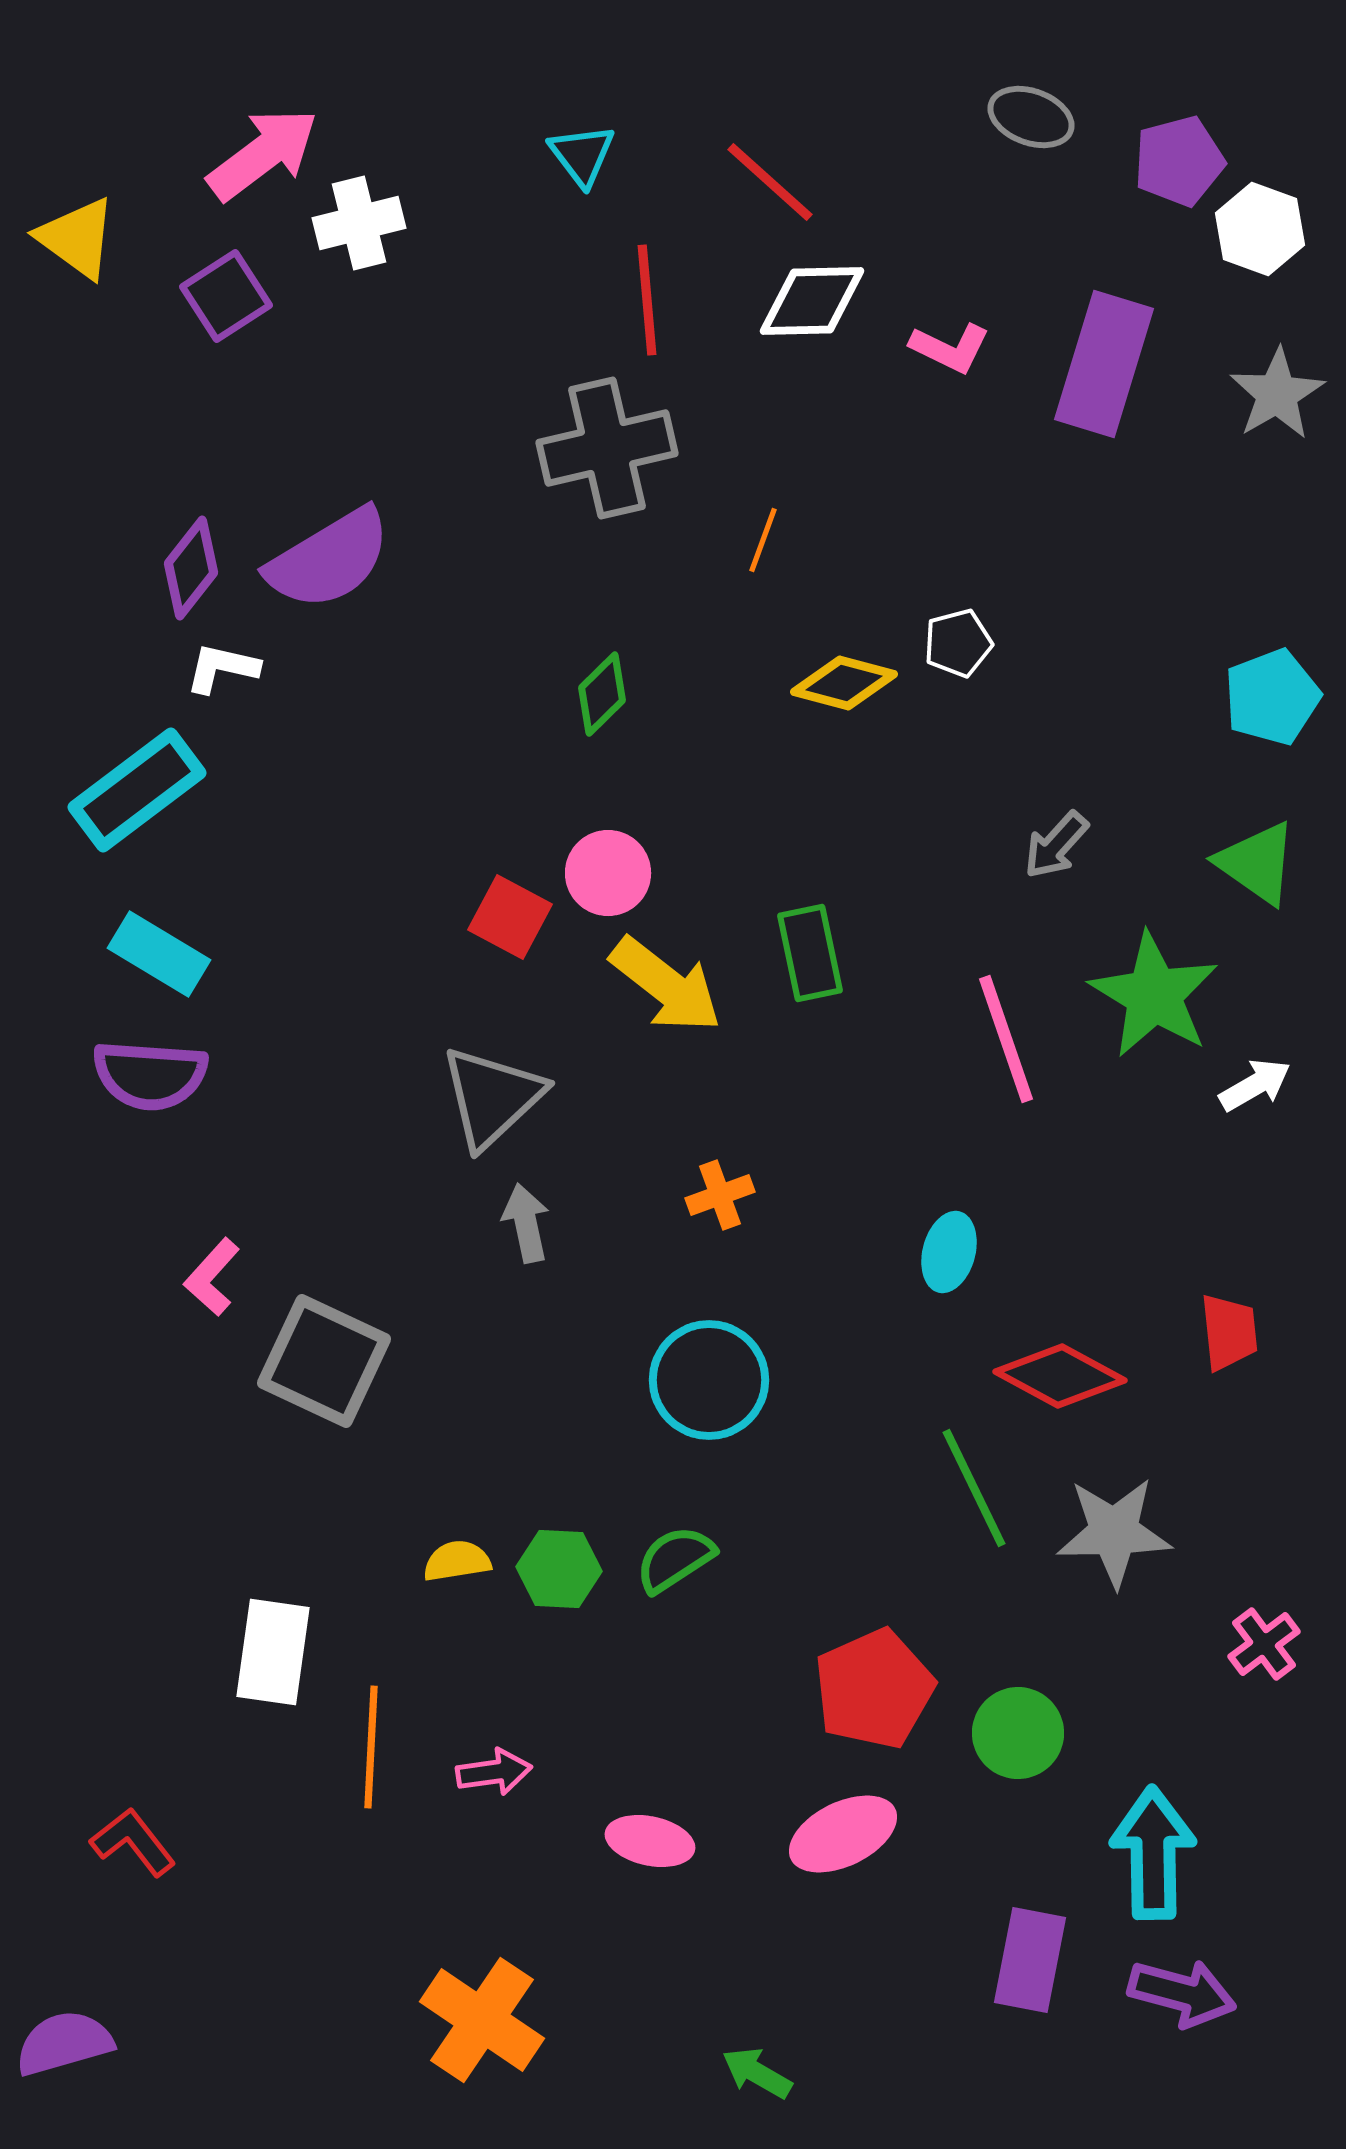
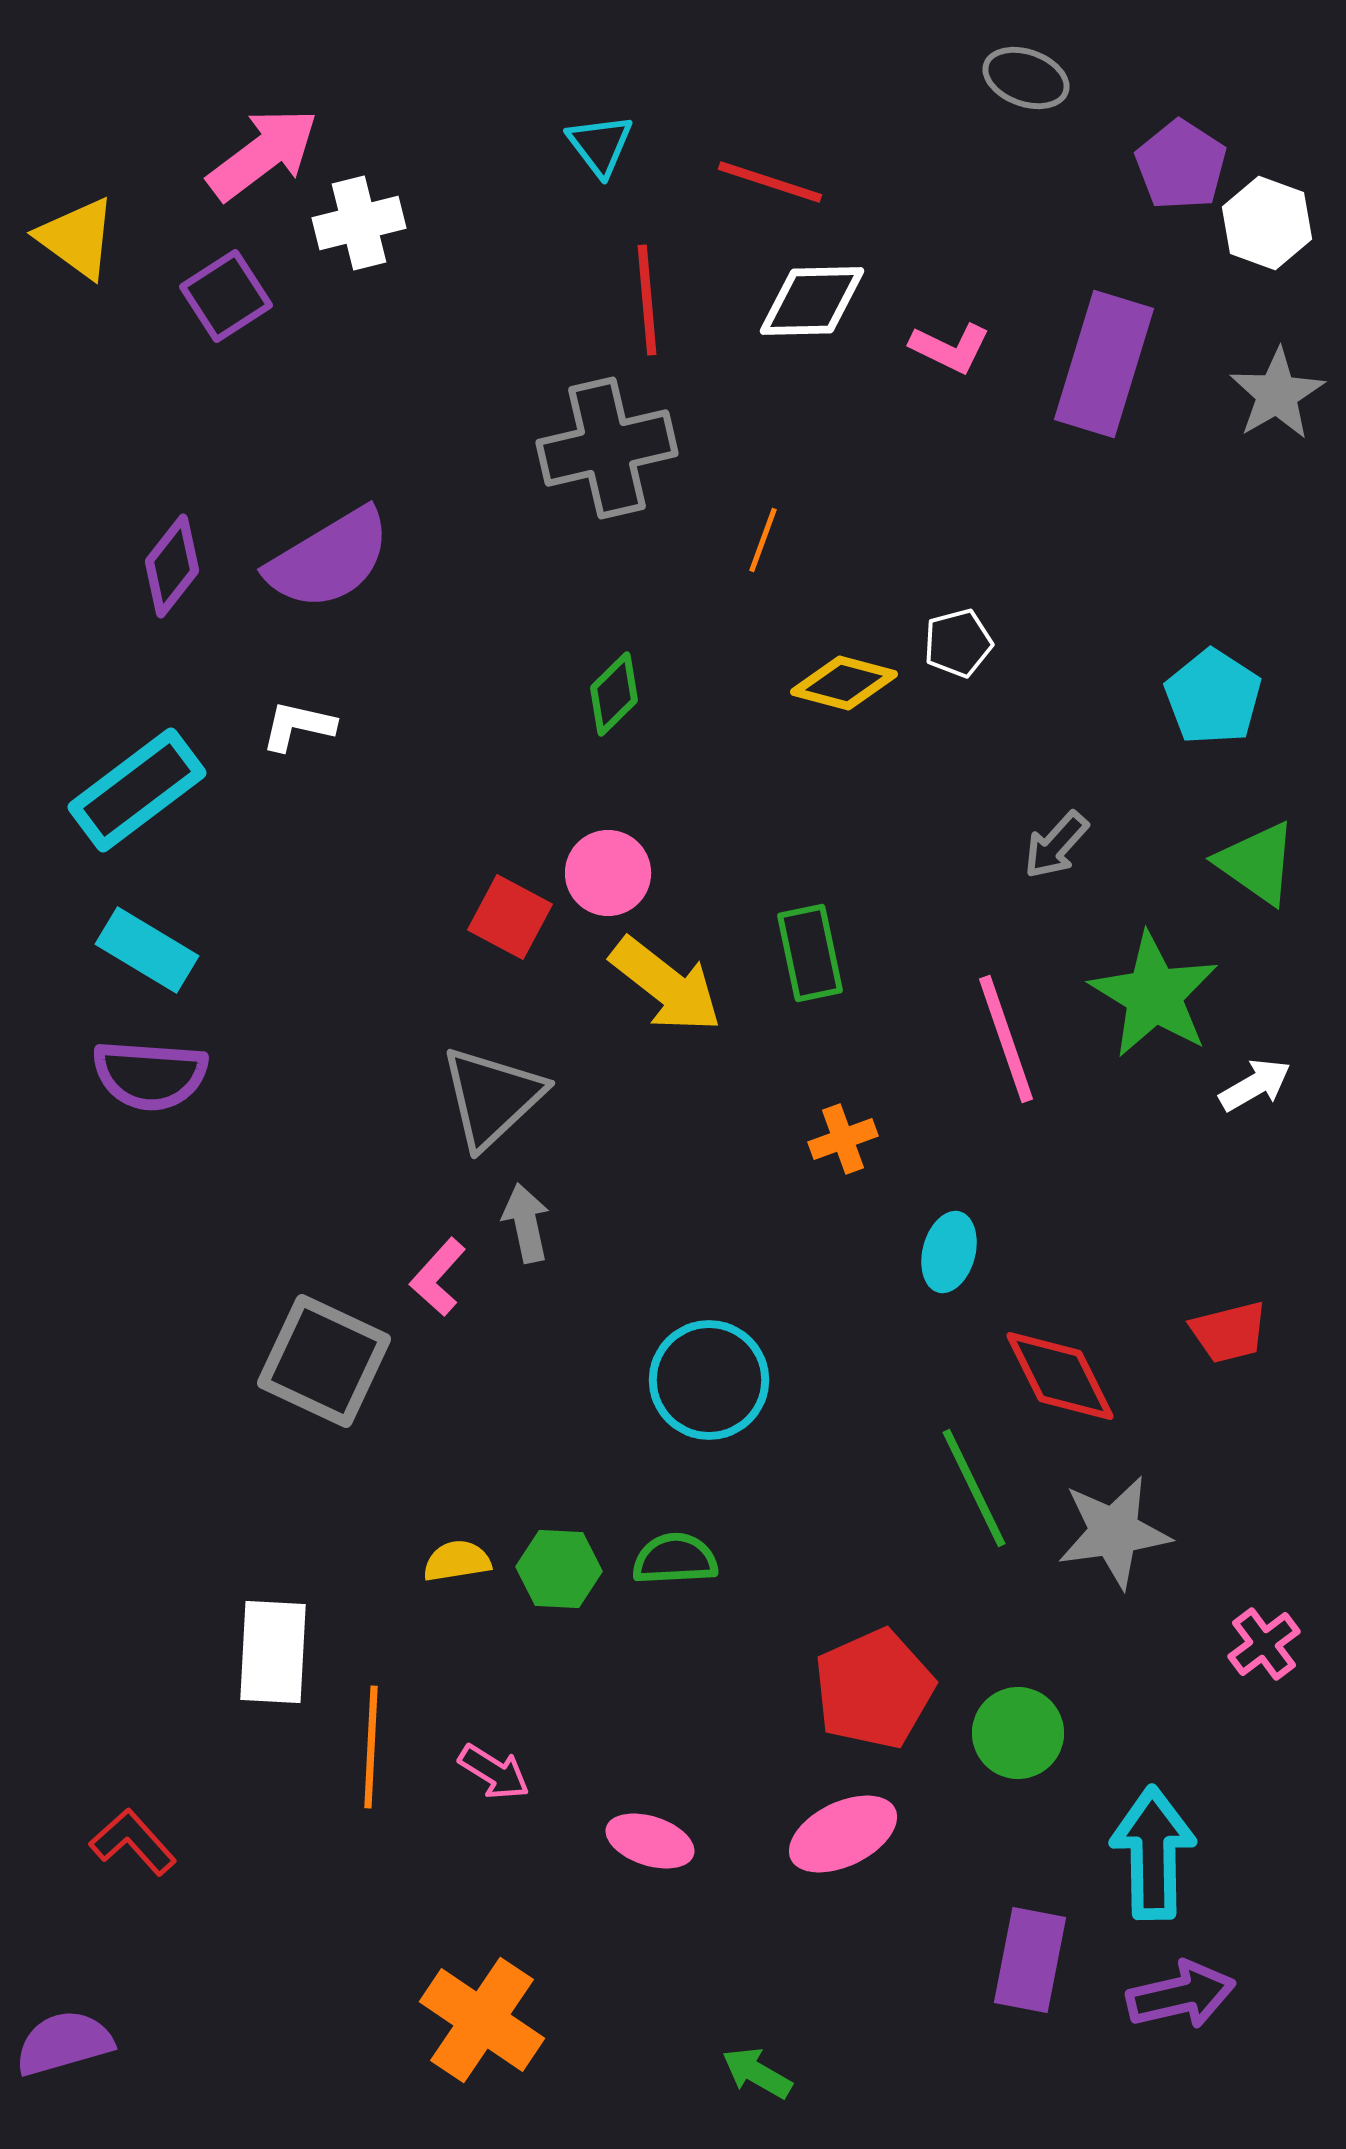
gray ellipse at (1031, 117): moved 5 px left, 39 px up
cyan triangle at (582, 155): moved 18 px right, 10 px up
purple pentagon at (1179, 161): moved 2 px right, 4 px down; rotated 24 degrees counterclockwise
red line at (770, 182): rotated 24 degrees counterclockwise
white hexagon at (1260, 229): moved 7 px right, 6 px up
purple diamond at (191, 568): moved 19 px left, 2 px up
white L-shape at (222, 668): moved 76 px right, 58 px down
green diamond at (602, 694): moved 12 px right
cyan pentagon at (1272, 697): moved 59 px left; rotated 18 degrees counterclockwise
cyan rectangle at (159, 954): moved 12 px left, 4 px up
orange cross at (720, 1195): moved 123 px right, 56 px up
pink L-shape at (212, 1277): moved 226 px right
red trapezoid at (1229, 1332): rotated 82 degrees clockwise
red diamond at (1060, 1376): rotated 35 degrees clockwise
gray star at (1114, 1532): rotated 7 degrees counterclockwise
green semicircle at (675, 1559): rotated 30 degrees clockwise
white rectangle at (273, 1652): rotated 5 degrees counterclockwise
pink arrow at (494, 1772): rotated 40 degrees clockwise
pink ellipse at (650, 1841): rotated 6 degrees clockwise
red L-shape at (133, 1842): rotated 4 degrees counterclockwise
purple arrow at (1182, 1993): moved 1 px left, 2 px down; rotated 28 degrees counterclockwise
